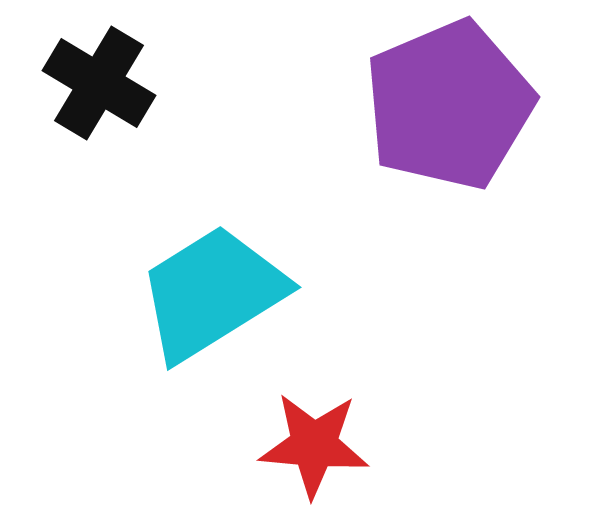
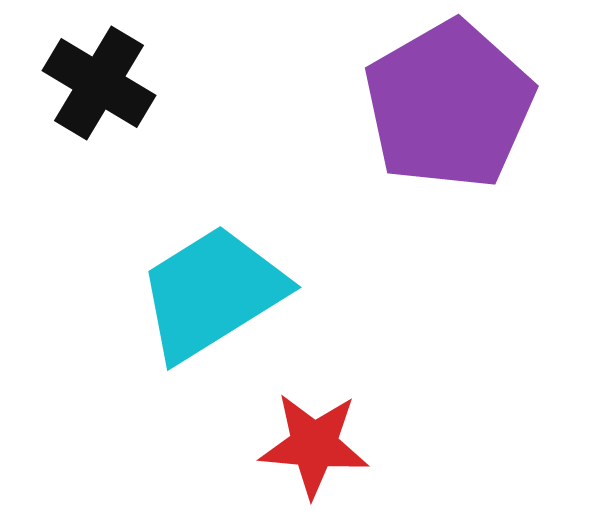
purple pentagon: rotated 7 degrees counterclockwise
